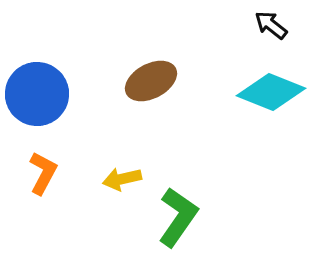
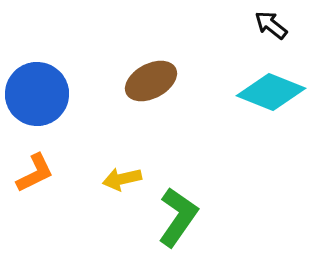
orange L-shape: moved 8 px left; rotated 36 degrees clockwise
